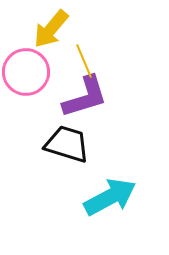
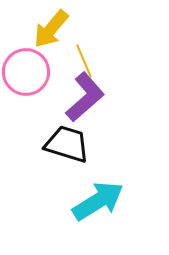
purple L-shape: rotated 24 degrees counterclockwise
cyan arrow: moved 12 px left, 4 px down; rotated 4 degrees counterclockwise
